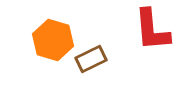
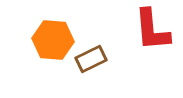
orange hexagon: rotated 12 degrees counterclockwise
